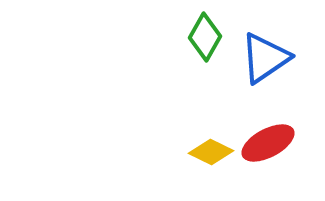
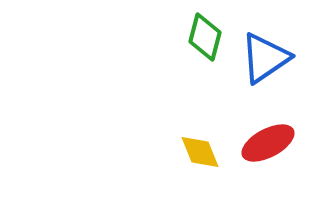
green diamond: rotated 15 degrees counterclockwise
yellow diamond: moved 11 px left; rotated 42 degrees clockwise
